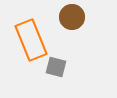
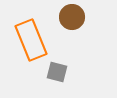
gray square: moved 1 px right, 5 px down
